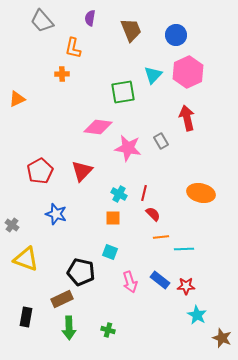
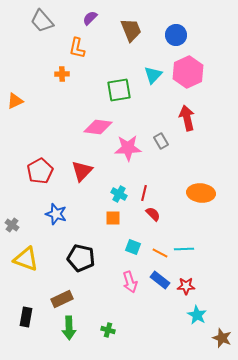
purple semicircle: rotated 35 degrees clockwise
orange L-shape: moved 4 px right
green square: moved 4 px left, 2 px up
orange triangle: moved 2 px left, 2 px down
pink star: rotated 12 degrees counterclockwise
orange ellipse: rotated 8 degrees counterclockwise
orange line: moved 1 px left, 16 px down; rotated 35 degrees clockwise
cyan square: moved 23 px right, 5 px up
black pentagon: moved 14 px up
